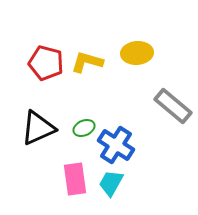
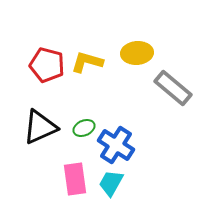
red pentagon: moved 1 px right, 2 px down
gray rectangle: moved 18 px up
black triangle: moved 2 px right, 1 px up
